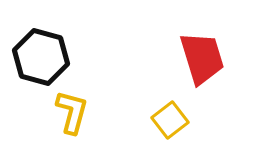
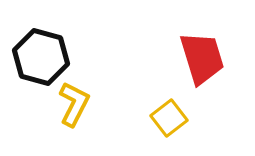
yellow L-shape: moved 2 px right, 8 px up; rotated 12 degrees clockwise
yellow square: moved 1 px left, 2 px up
